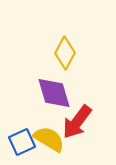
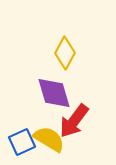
red arrow: moved 3 px left, 1 px up
